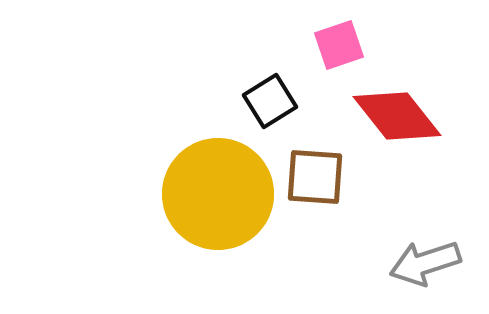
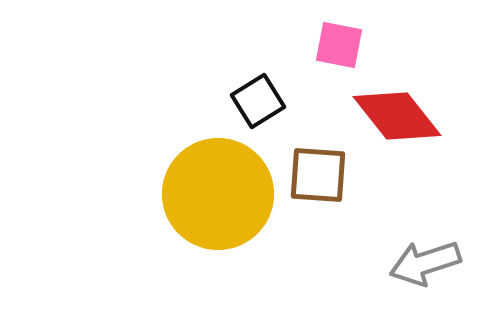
pink square: rotated 30 degrees clockwise
black square: moved 12 px left
brown square: moved 3 px right, 2 px up
